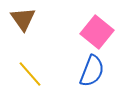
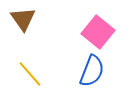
pink square: moved 1 px right
